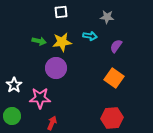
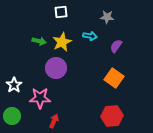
yellow star: rotated 18 degrees counterclockwise
red hexagon: moved 2 px up
red arrow: moved 2 px right, 2 px up
